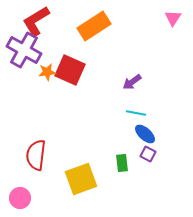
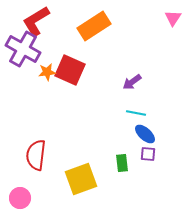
purple cross: moved 1 px left, 1 px up
purple square: rotated 21 degrees counterclockwise
